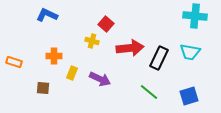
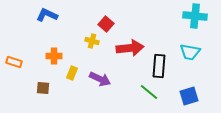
black rectangle: moved 8 px down; rotated 20 degrees counterclockwise
